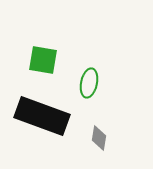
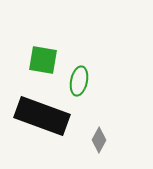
green ellipse: moved 10 px left, 2 px up
gray diamond: moved 2 px down; rotated 20 degrees clockwise
